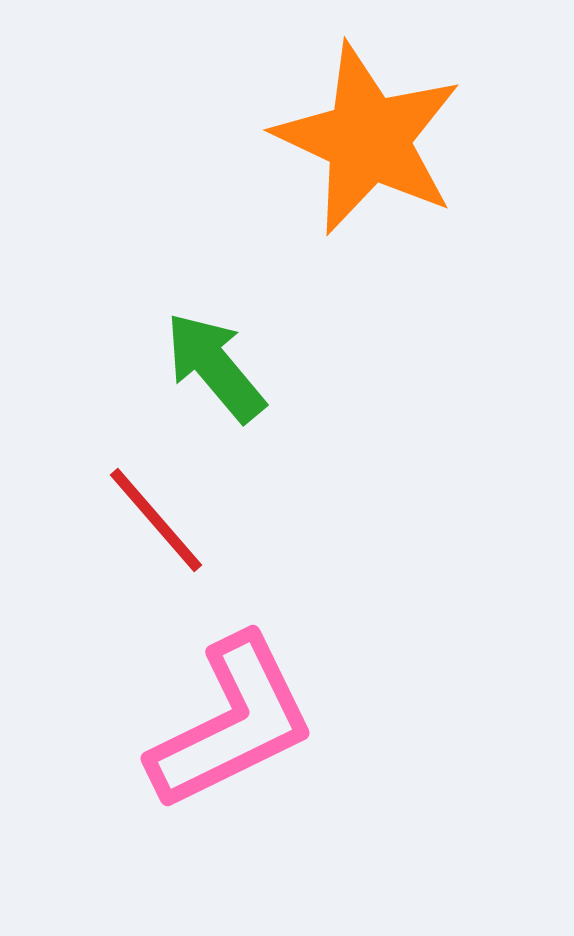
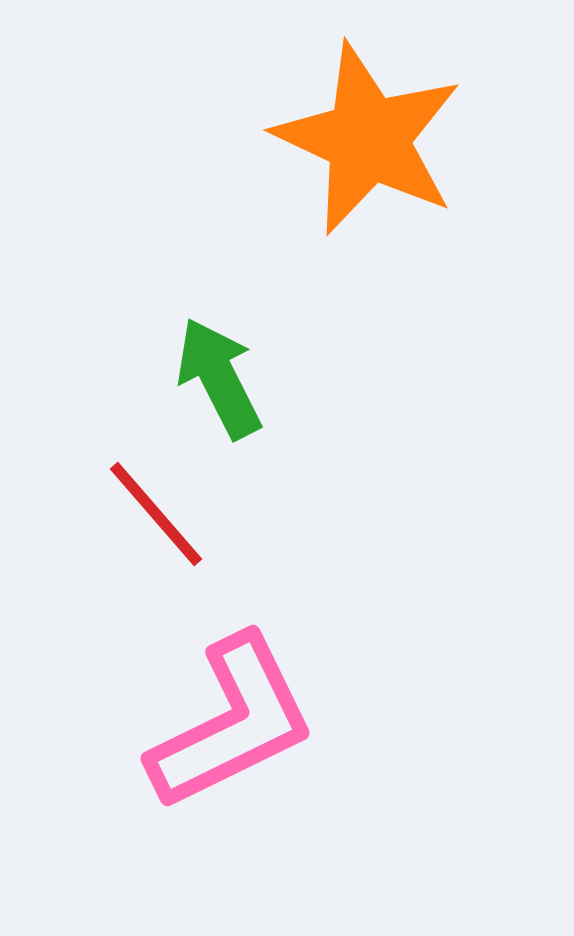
green arrow: moved 4 px right, 11 px down; rotated 13 degrees clockwise
red line: moved 6 px up
